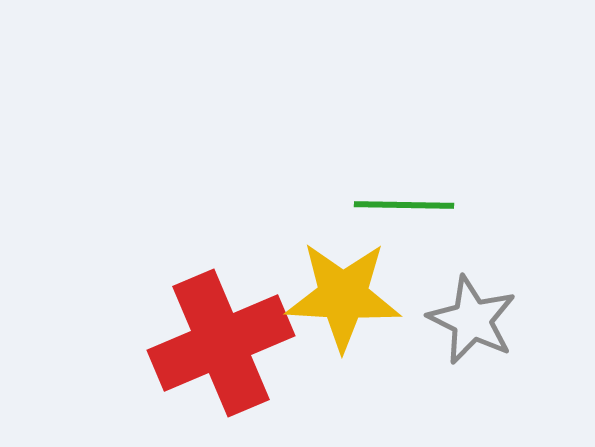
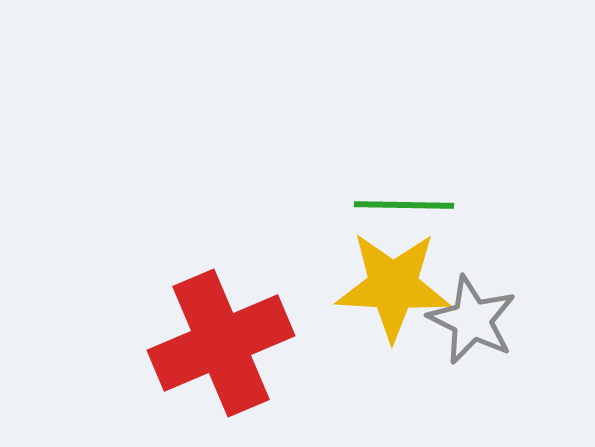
yellow star: moved 50 px right, 10 px up
